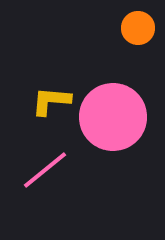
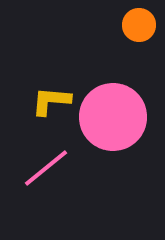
orange circle: moved 1 px right, 3 px up
pink line: moved 1 px right, 2 px up
